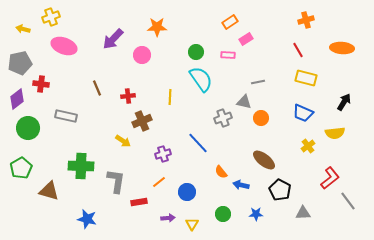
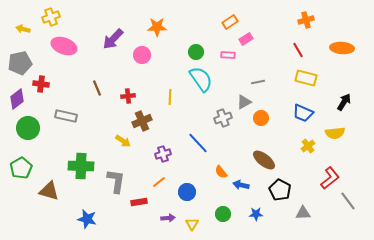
gray triangle at (244, 102): rotated 42 degrees counterclockwise
